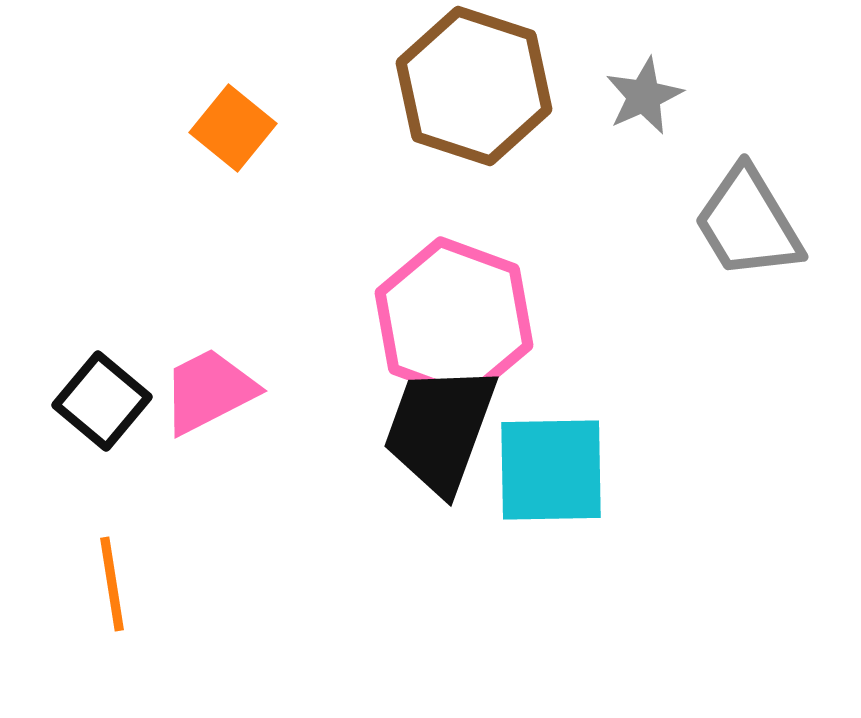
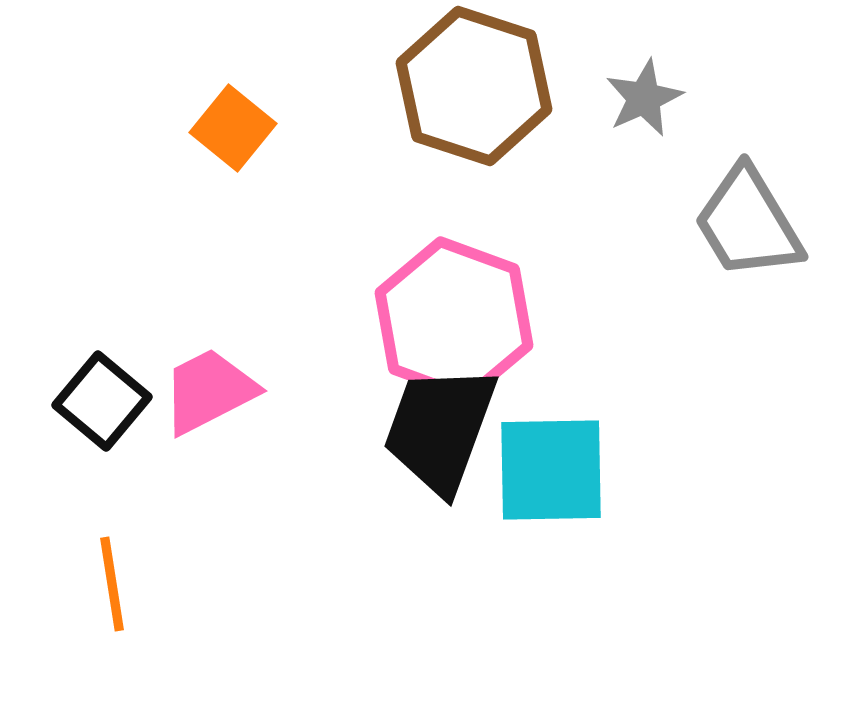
gray star: moved 2 px down
